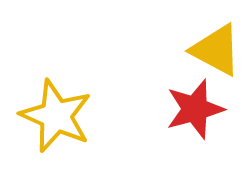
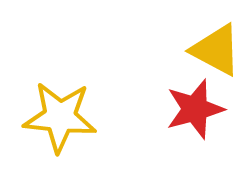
yellow star: moved 4 px right, 1 px down; rotated 18 degrees counterclockwise
